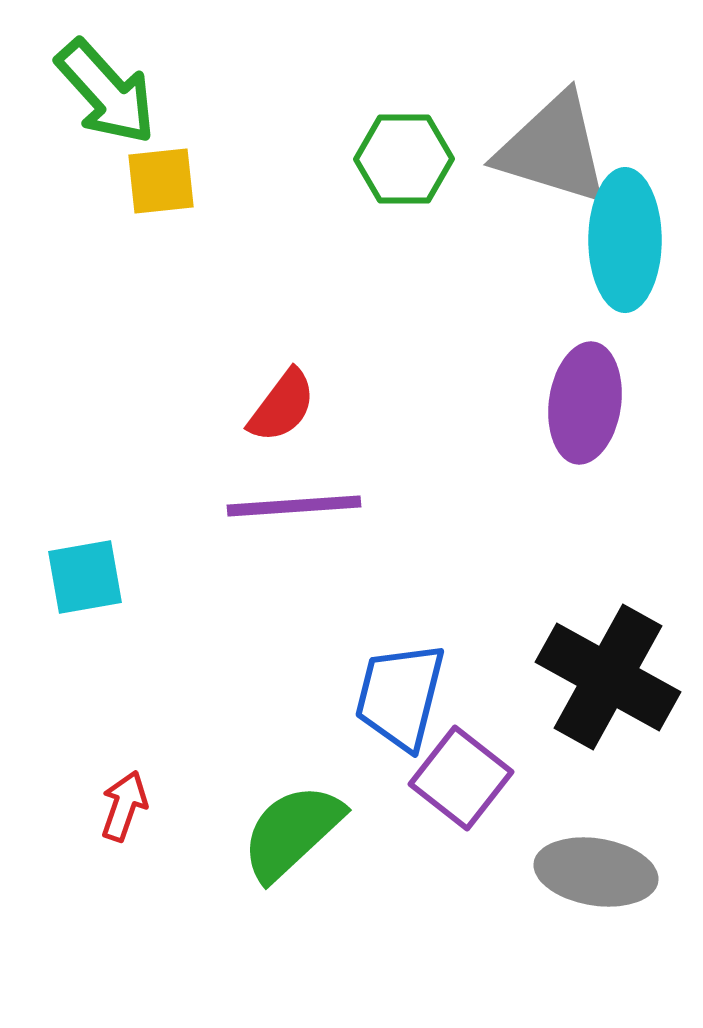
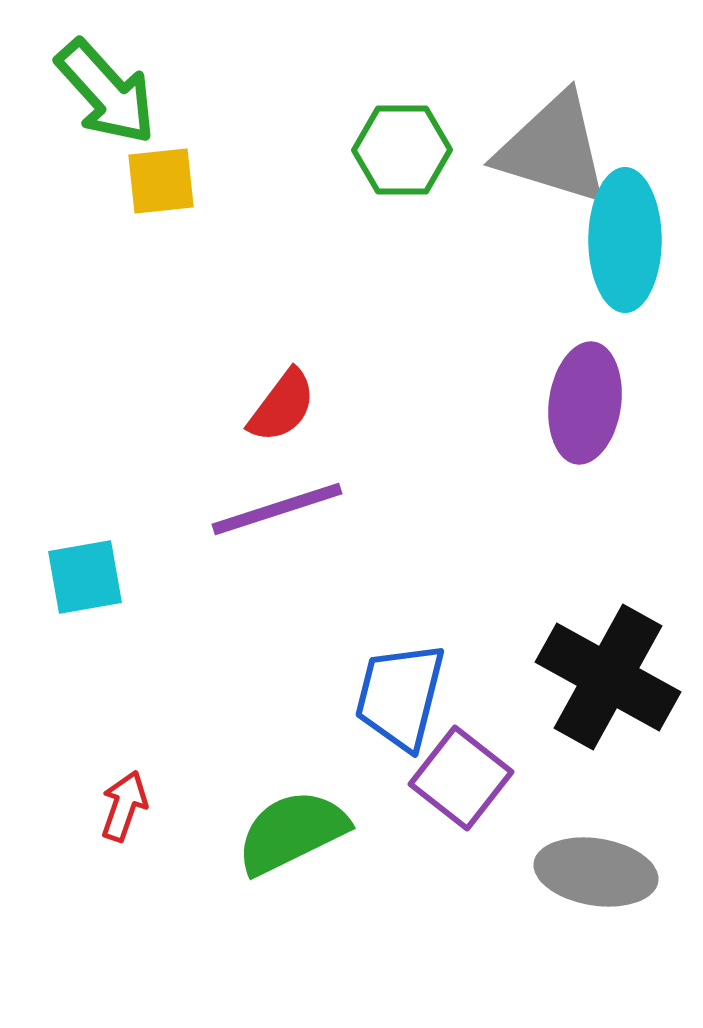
green hexagon: moved 2 px left, 9 px up
purple line: moved 17 px left, 3 px down; rotated 14 degrees counterclockwise
green semicircle: rotated 17 degrees clockwise
